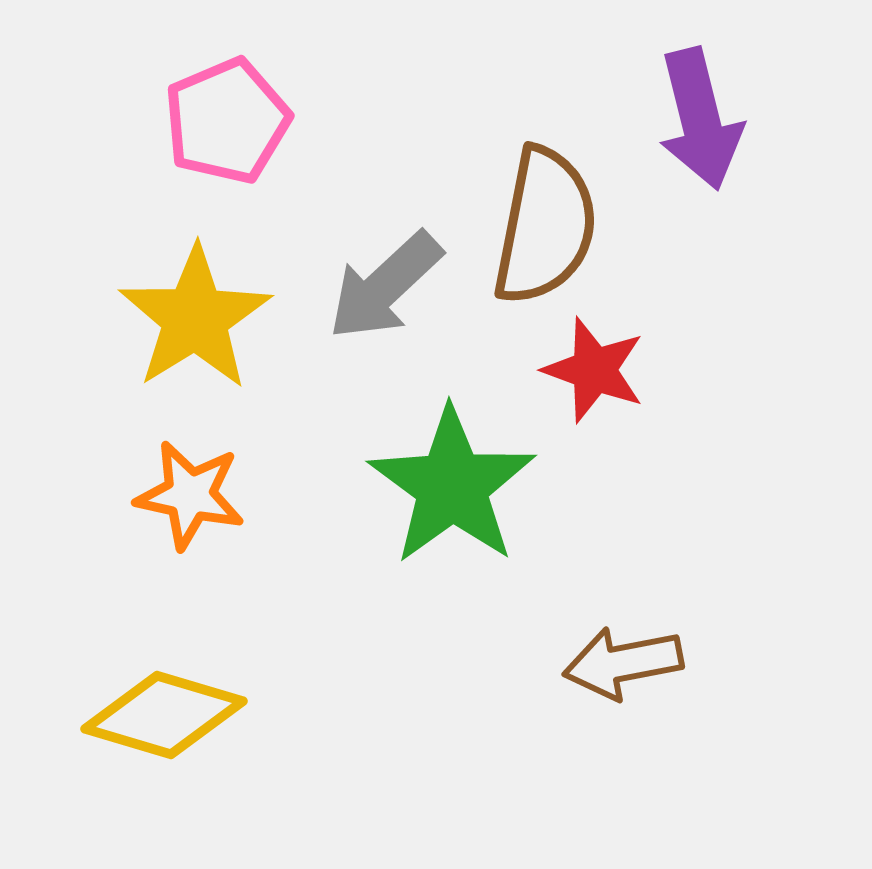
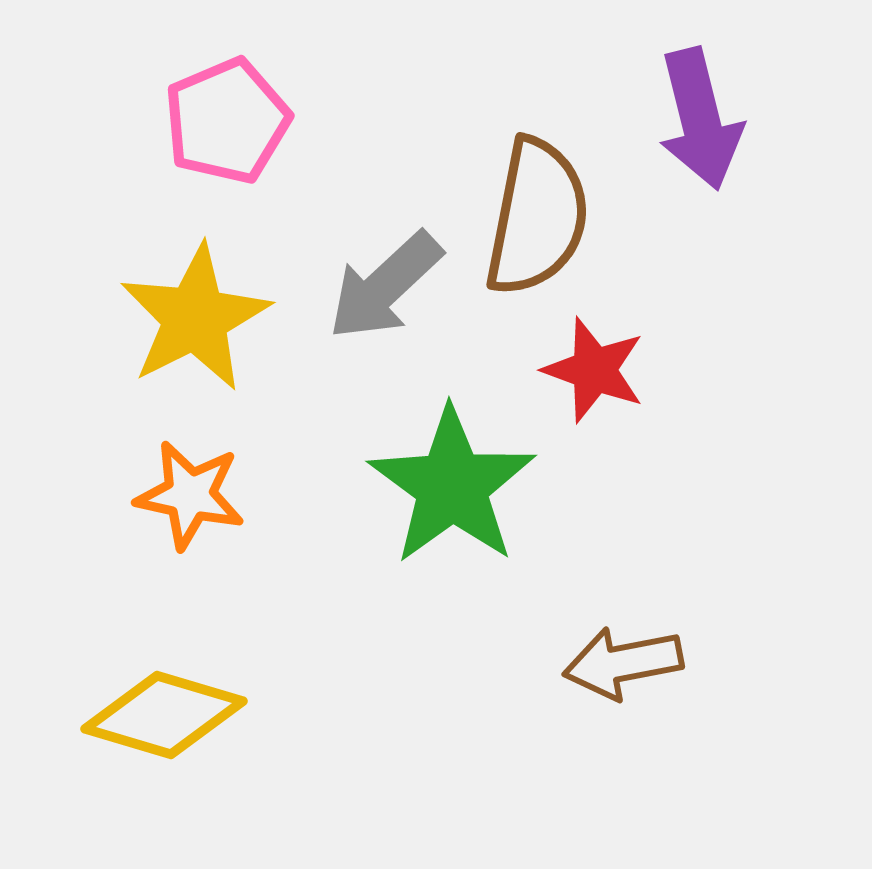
brown semicircle: moved 8 px left, 9 px up
yellow star: rotated 5 degrees clockwise
